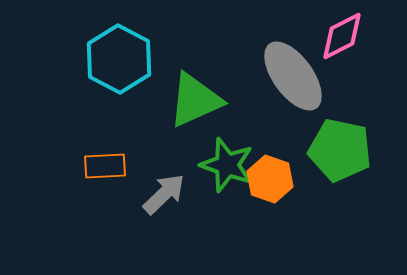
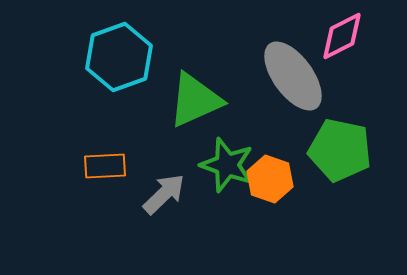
cyan hexagon: moved 2 px up; rotated 12 degrees clockwise
